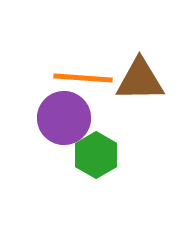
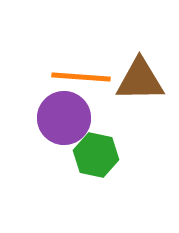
orange line: moved 2 px left, 1 px up
green hexagon: rotated 18 degrees counterclockwise
